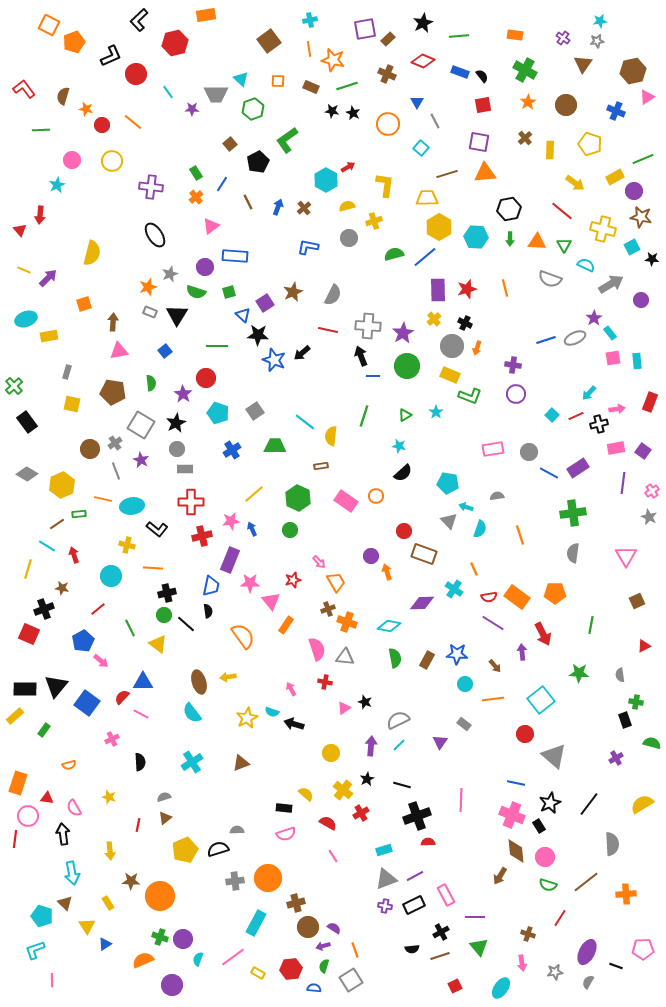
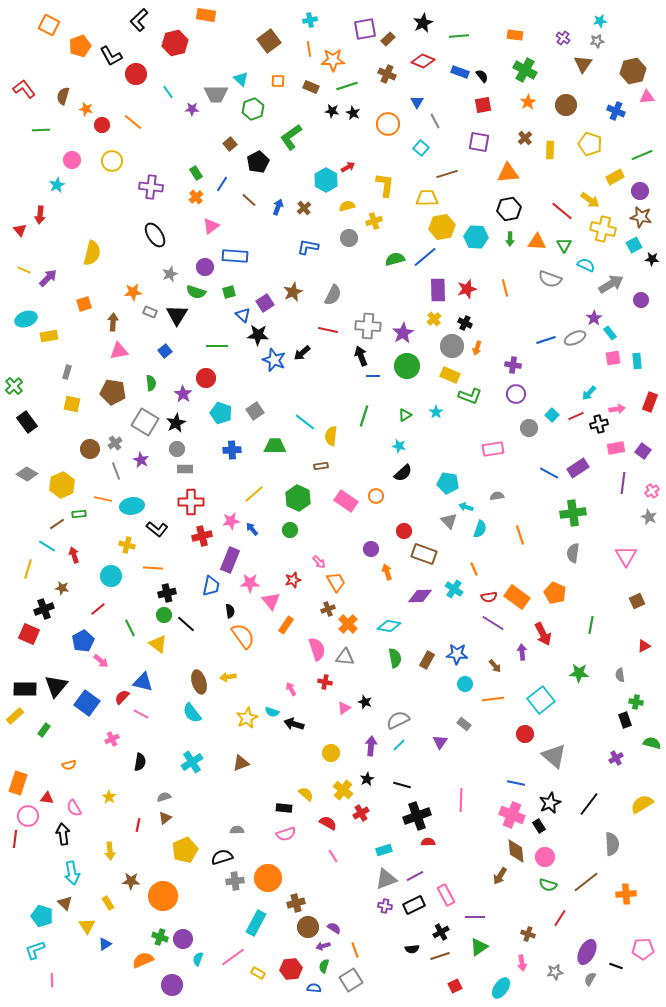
orange rectangle at (206, 15): rotated 18 degrees clockwise
orange pentagon at (74, 42): moved 6 px right, 4 px down
black L-shape at (111, 56): rotated 85 degrees clockwise
orange star at (333, 60): rotated 15 degrees counterclockwise
pink triangle at (647, 97): rotated 28 degrees clockwise
green L-shape at (287, 140): moved 4 px right, 3 px up
green line at (643, 159): moved 1 px left, 4 px up
orange triangle at (485, 173): moved 23 px right
yellow arrow at (575, 183): moved 15 px right, 17 px down
purple circle at (634, 191): moved 6 px right
brown line at (248, 202): moved 1 px right, 2 px up; rotated 21 degrees counterclockwise
yellow hexagon at (439, 227): moved 3 px right; rotated 20 degrees clockwise
cyan square at (632, 247): moved 2 px right, 2 px up
green semicircle at (394, 254): moved 1 px right, 5 px down
orange star at (148, 287): moved 15 px left, 5 px down; rotated 12 degrees clockwise
cyan pentagon at (218, 413): moved 3 px right
gray square at (141, 425): moved 4 px right, 3 px up
blue cross at (232, 450): rotated 30 degrees clockwise
gray circle at (529, 452): moved 24 px up
blue arrow at (252, 529): rotated 16 degrees counterclockwise
purple circle at (371, 556): moved 7 px up
orange pentagon at (555, 593): rotated 25 degrees clockwise
purple diamond at (422, 603): moved 2 px left, 7 px up
black semicircle at (208, 611): moved 22 px right
orange cross at (347, 622): moved 1 px right, 2 px down; rotated 24 degrees clockwise
blue triangle at (143, 682): rotated 15 degrees clockwise
black semicircle at (140, 762): rotated 12 degrees clockwise
yellow star at (109, 797): rotated 16 degrees clockwise
black semicircle at (218, 849): moved 4 px right, 8 px down
orange circle at (160, 896): moved 3 px right
green triangle at (479, 947): rotated 36 degrees clockwise
gray semicircle at (588, 982): moved 2 px right, 3 px up
